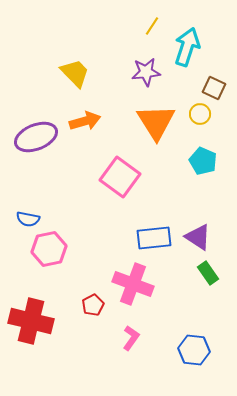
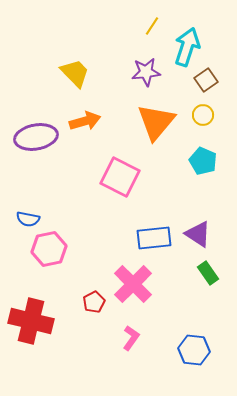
brown square: moved 8 px left, 8 px up; rotated 30 degrees clockwise
yellow circle: moved 3 px right, 1 px down
orange triangle: rotated 12 degrees clockwise
purple ellipse: rotated 12 degrees clockwise
pink square: rotated 9 degrees counterclockwise
purple triangle: moved 3 px up
pink cross: rotated 24 degrees clockwise
red pentagon: moved 1 px right, 3 px up
